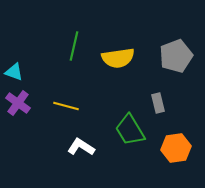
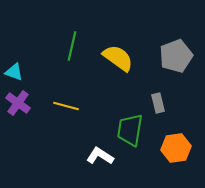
green line: moved 2 px left
yellow semicircle: rotated 136 degrees counterclockwise
green trapezoid: rotated 40 degrees clockwise
white L-shape: moved 19 px right, 9 px down
